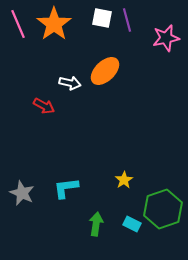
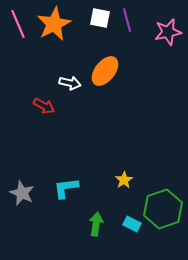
white square: moved 2 px left
orange star: rotated 8 degrees clockwise
pink star: moved 2 px right, 6 px up
orange ellipse: rotated 8 degrees counterclockwise
